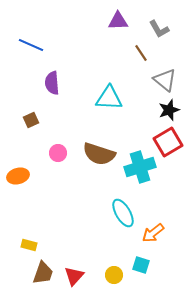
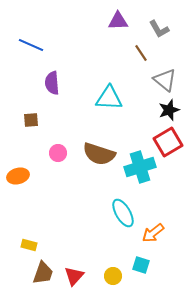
brown square: rotated 21 degrees clockwise
yellow circle: moved 1 px left, 1 px down
